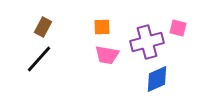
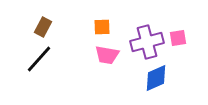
pink square: moved 10 px down; rotated 24 degrees counterclockwise
blue diamond: moved 1 px left, 1 px up
